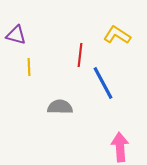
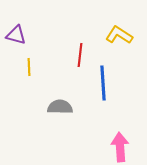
yellow L-shape: moved 2 px right
blue line: rotated 24 degrees clockwise
